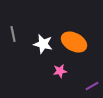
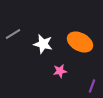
gray line: rotated 70 degrees clockwise
orange ellipse: moved 6 px right
purple line: rotated 40 degrees counterclockwise
